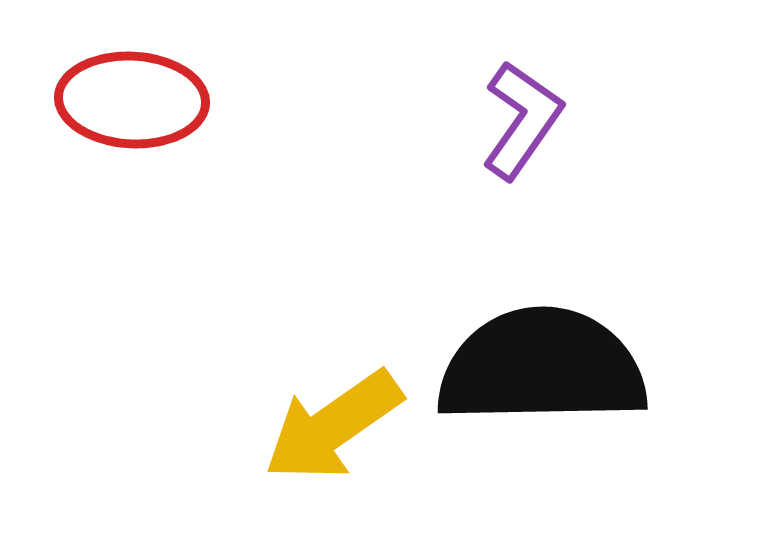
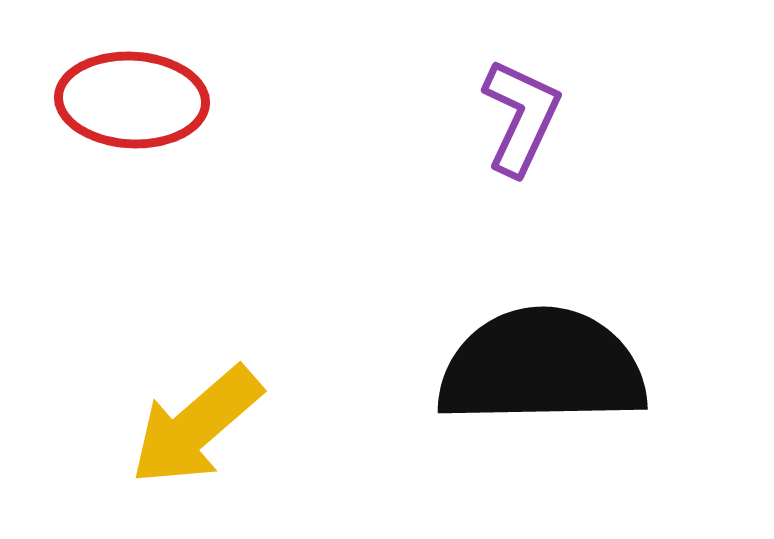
purple L-shape: moved 1 px left, 3 px up; rotated 10 degrees counterclockwise
yellow arrow: moved 137 px left; rotated 6 degrees counterclockwise
